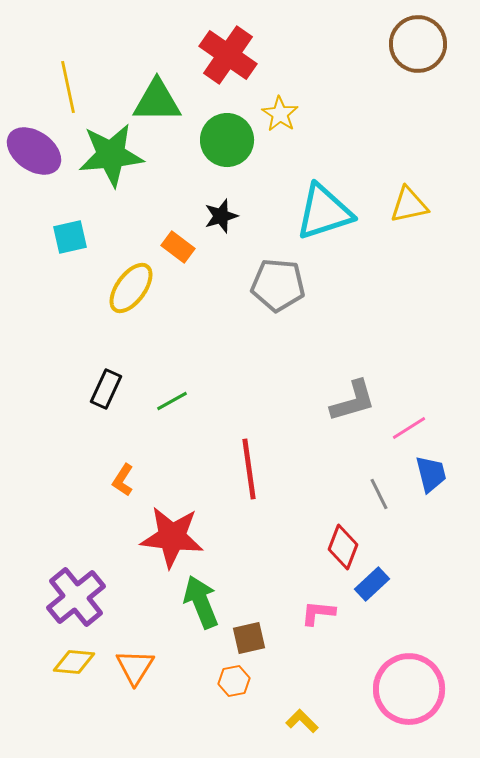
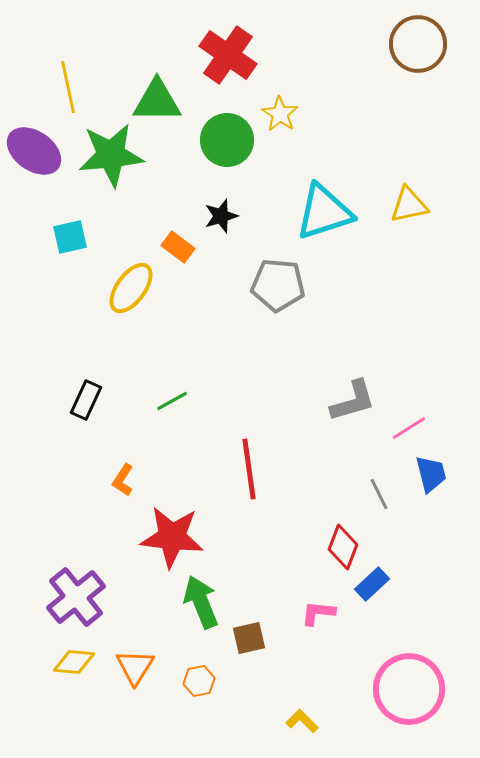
black rectangle: moved 20 px left, 11 px down
orange hexagon: moved 35 px left
